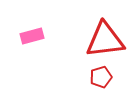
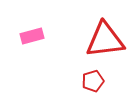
red pentagon: moved 8 px left, 4 px down
